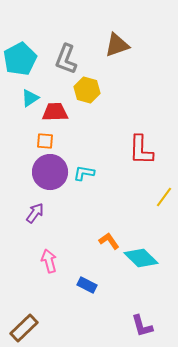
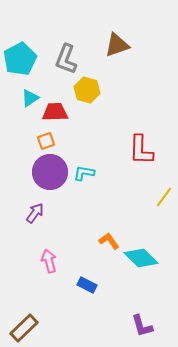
orange square: moved 1 px right; rotated 24 degrees counterclockwise
